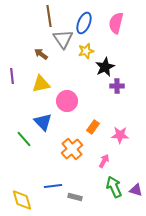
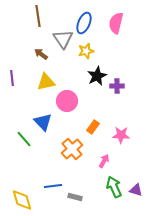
brown line: moved 11 px left
black star: moved 8 px left, 9 px down
purple line: moved 2 px down
yellow triangle: moved 5 px right, 2 px up
pink star: moved 1 px right
